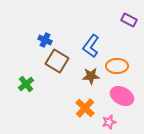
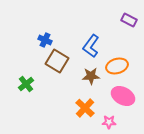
orange ellipse: rotated 15 degrees counterclockwise
pink ellipse: moved 1 px right
pink star: rotated 16 degrees clockwise
